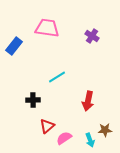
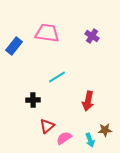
pink trapezoid: moved 5 px down
